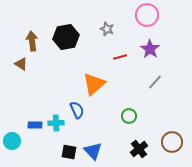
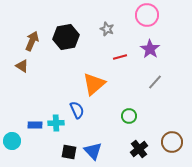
brown arrow: rotated 30 degrees clockwise
brown triangle: moved 1 px right, 2 px down
